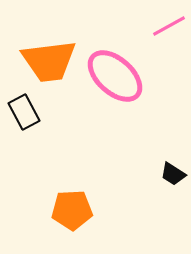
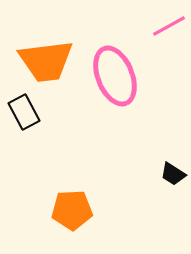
orange trapezoid: moved 3 px left
pink ellipse: rotated 26 degrees clockwise
